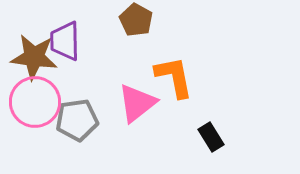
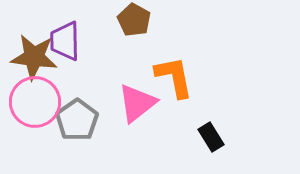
brown pentagon: moved 2 px left
gray pentagon: rotated 27 degrees counterclockwise
